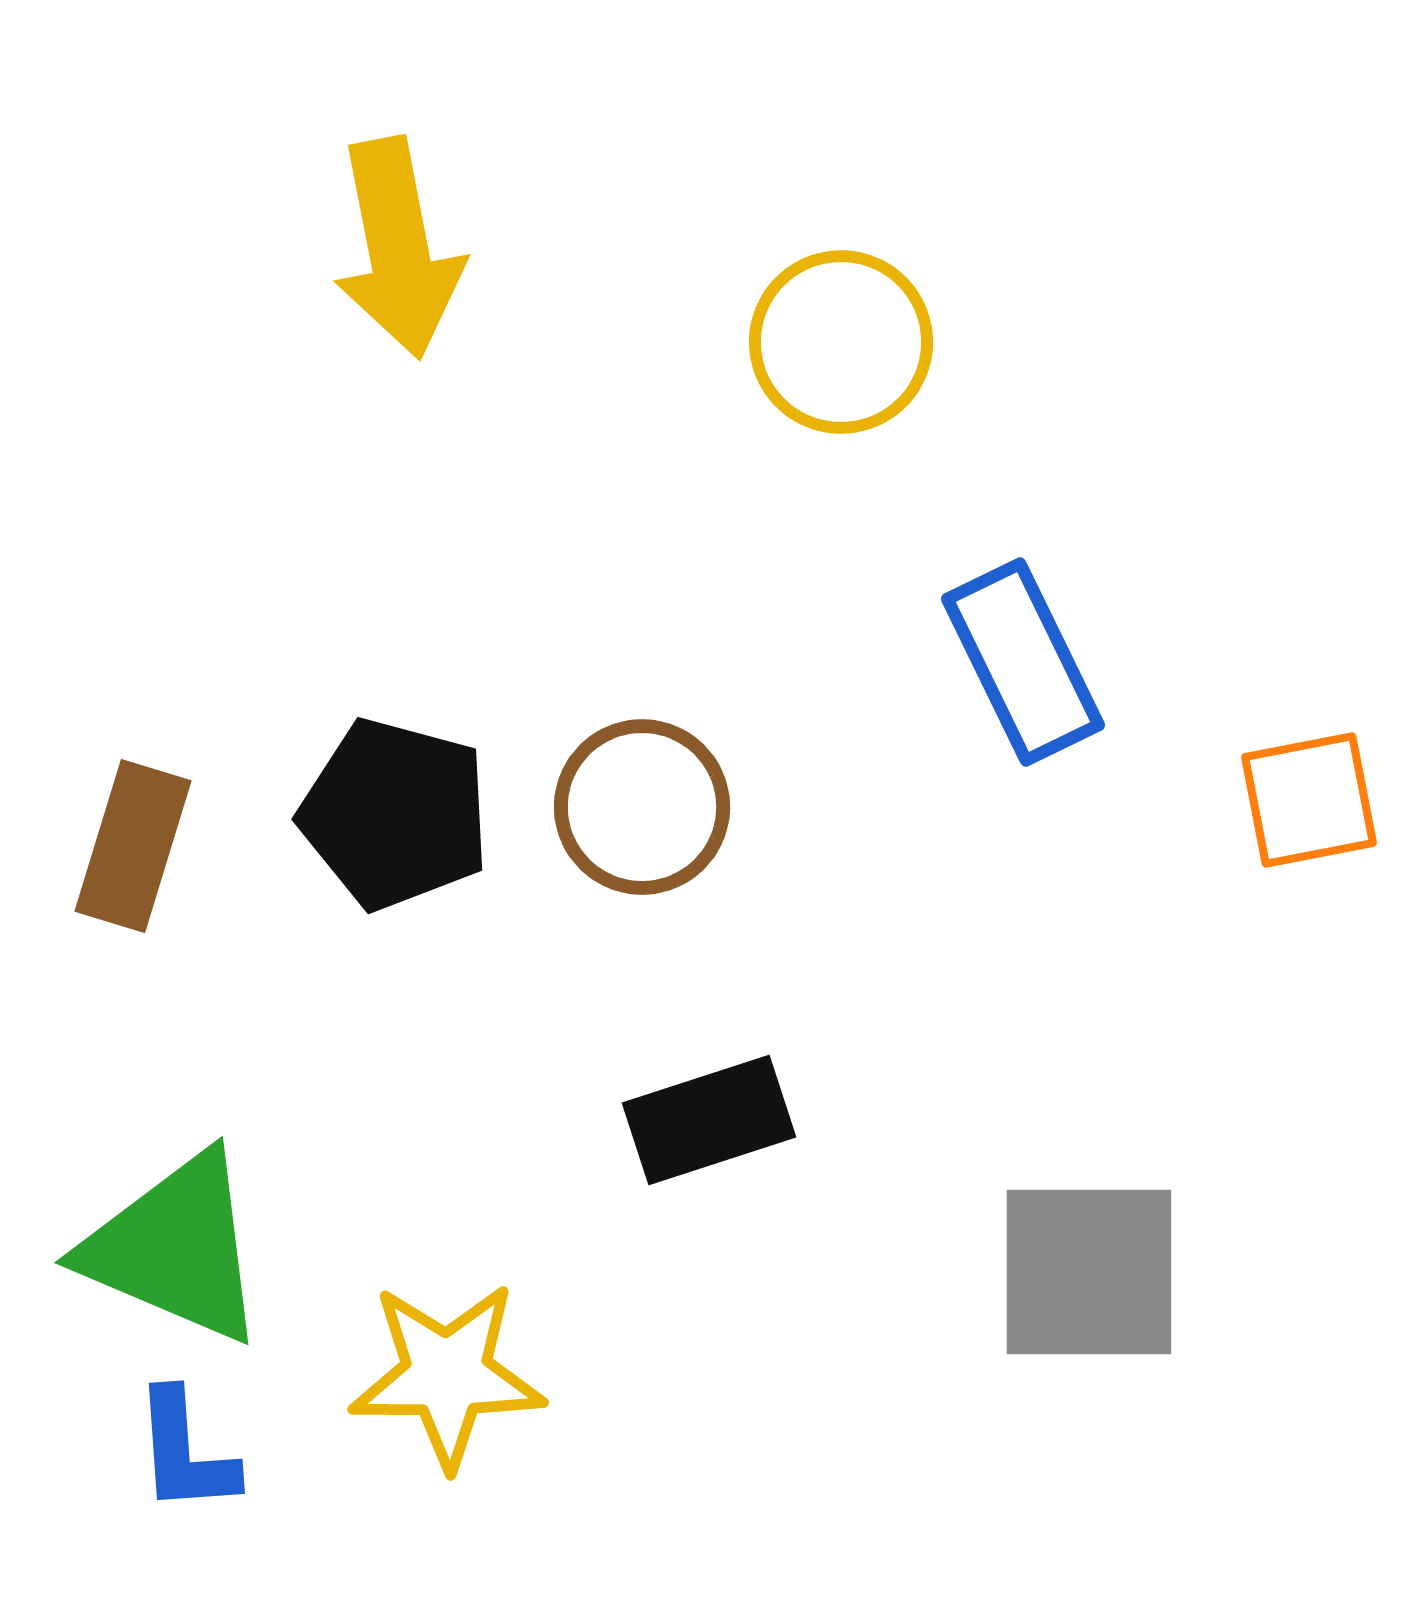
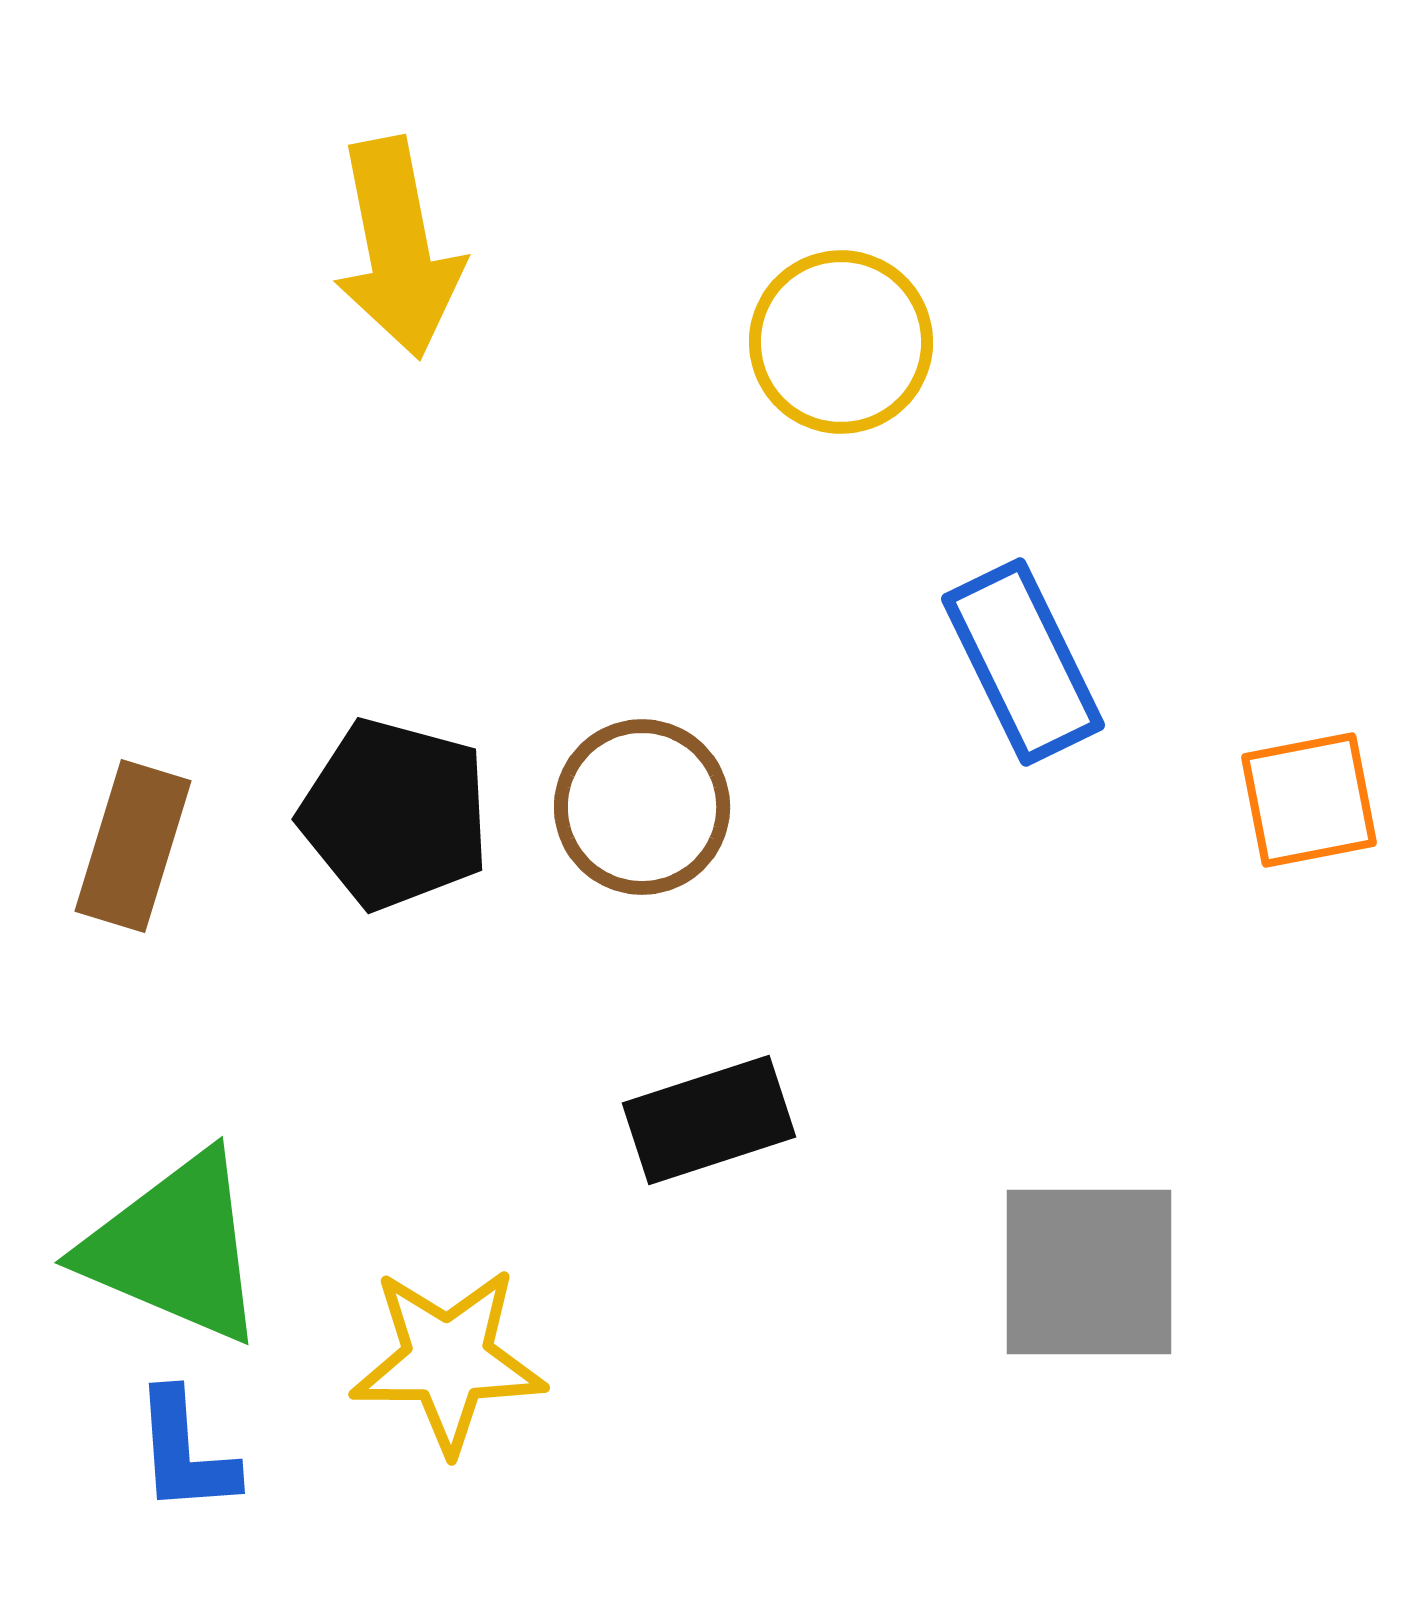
yellow star: moved 1 px right, 15 px up
